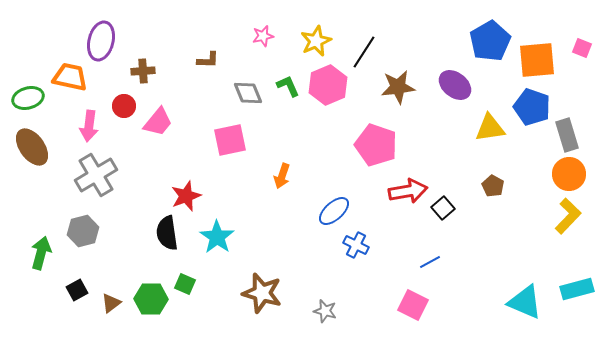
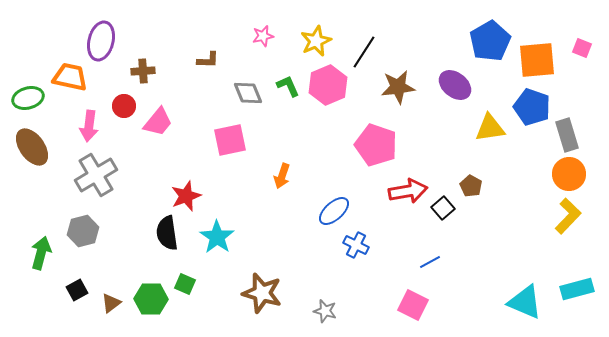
brown pentagon at (493, 186): moved 22 px left
